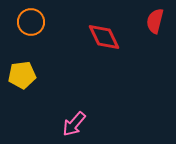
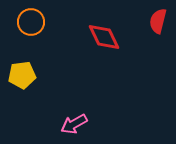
red semicircle: moved 3 px right
pink arrow: rotated 20 degrees clockwise
